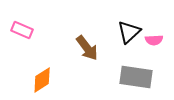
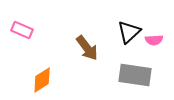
gray rectangle: moved 1 px left, 2 px up
